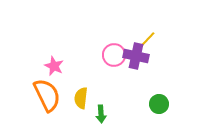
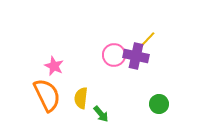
green arrow: rotated 36 degrees counterclockwise
